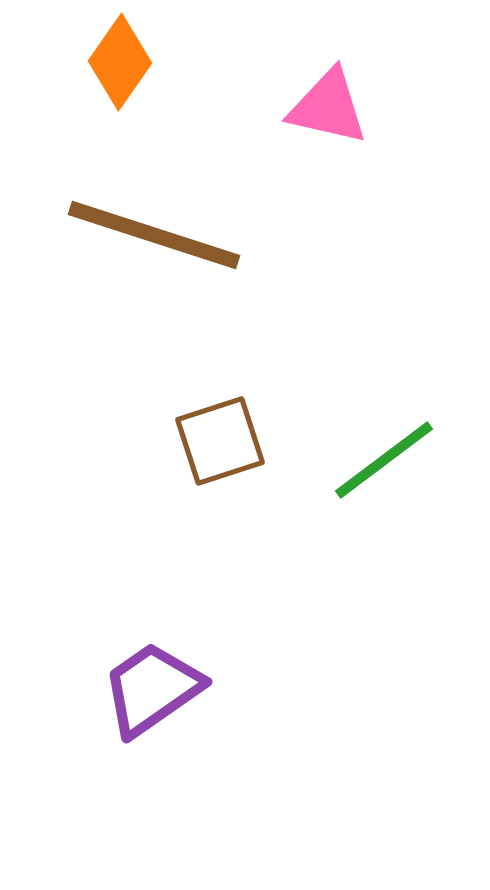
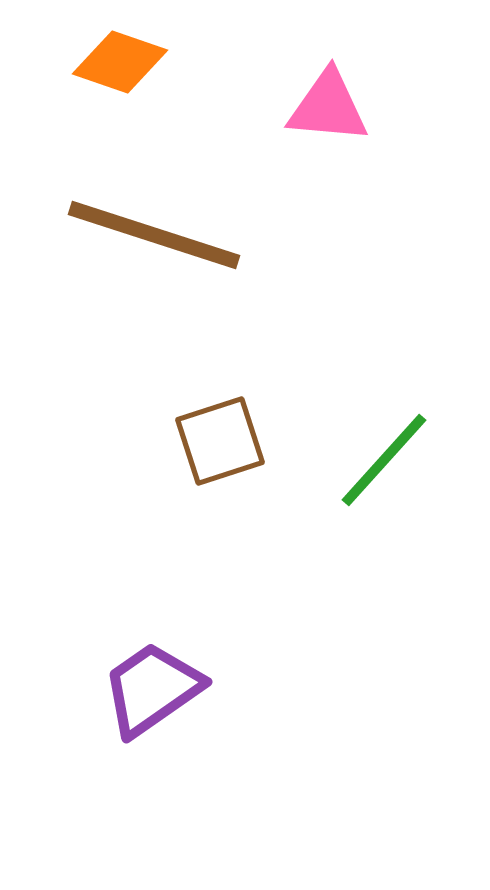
orange diamond: rotated 74 degrees clockwise
pink triangle: rotated 8 degrees counterclockwise
green line: rotated 11 degrees counterclockwise
